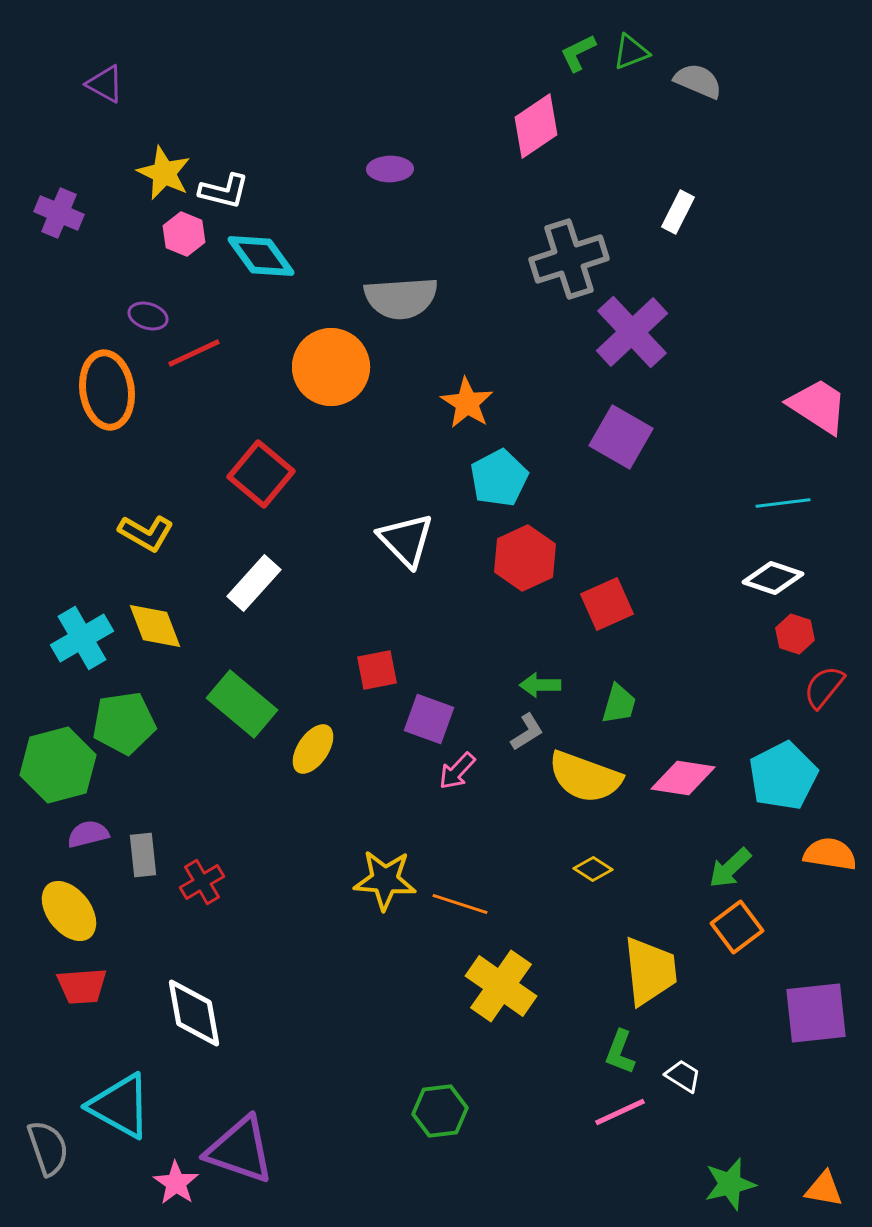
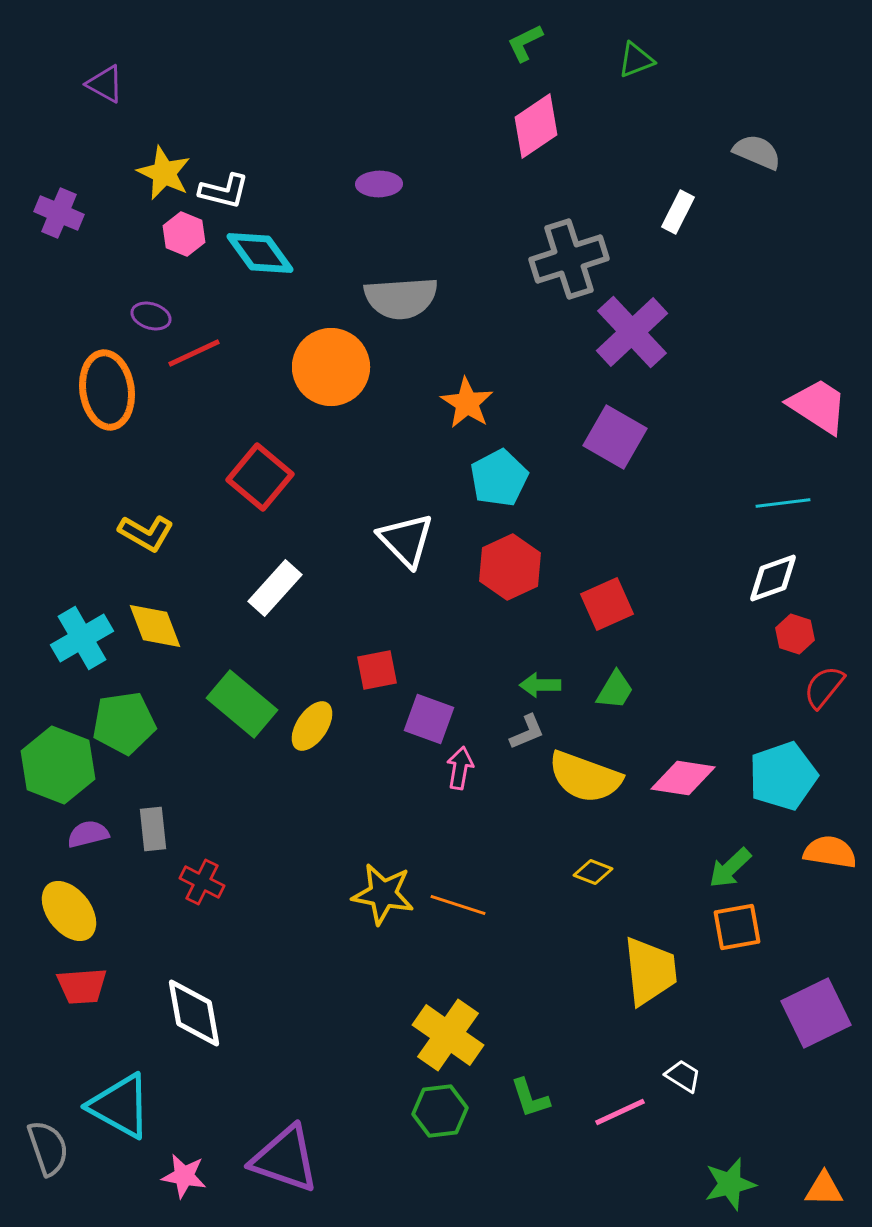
green triangle at (631, 52): moved 5 px right, 8 px down
green L-shape at (578, 53): moved 53 px left, 10 px up
gray semicircle at (698, 81): moved 59 px right, 71 px down
purple ellipse at (390, 169): moved 11 px left, 15 px down
cyan diamond at (261, 256): moved 1 px left, 3 px up
purple ellipse at (148, 316): moved 3 px right
purple square at (621, 437): moved 6 px left
red square at (261, 474): moved 1 px left, 3 px down
red hexagon at (525, 558): moved 15 px left, 9 px down
white diamond at (773, 578): rotated 38 degrees counterclockwise
white rectangle at (254, 583): moved 21 px right, 5 px down
green trapezoid at (619, 704): moved 4 px left, 14 px up; rotated 15 degrees clockwise
gray L-shape at (527, 732): rotated 9 degrees clockwise
yellow ellipse at (313, 749): moved 1 px left, 23 px up
green hexagon at (58, 765): rotated 24 degrees counterclockwise
pink arrow at (457, 771): moved 3 px right, 3 px up; rotated 147 degrees clockwise
cyan pentagon at (783, 776): rotated 8 degrees clockwise
orange semicircle at (830, 854): moved 2 px up
gray rectangle at (143, 855): moved 10 px right, 26 px up
yellow diamond at (593, 869): moved 3 px down; rotated 12 degrees counterclockwise
yellow star at (385, 880): moved 2 px left, 14 px down; rotated 6 degrees clockwise
red cross at (202, 882): rotated 33 degrees counterclockwise
orange line at (460, 904): moved 2 px left, 1 px down
orange square at (737, 927): rotated 27 degrees clockwise
yellow cross at (501, 986): moved 53 px left, 49 px down
purple square at (816, 1013): rotated 20 degrees counterclockwise
green L-shape at (620, 1052): moved 90 px left, 46 px down; rotated 39 degrees counterclockwise
purple triangle at (240, 1150): moved 45 px right, 9 px down
pink star at (176, 1183): moved 8 px right, 7 px up; rotated 24 degrees counterclockwise
orange triangle at (824, 1189): rotated 9 degrees counterclockwise
